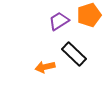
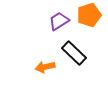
black rectangle: moved 1 px up
